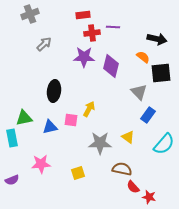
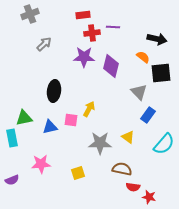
red semicircle: rotated 40 degrees counterclockwise
